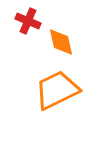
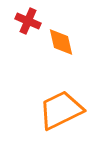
orange trapezoid: moved 4 px right, 20 px down
